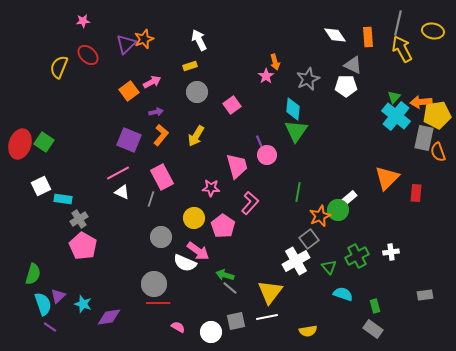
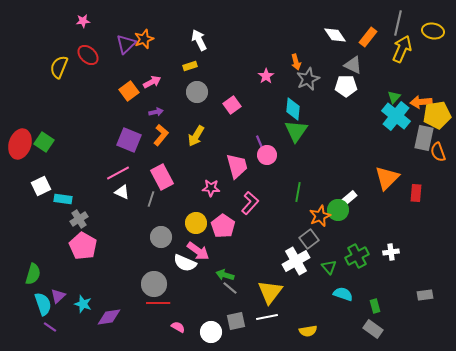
orange rectangle at (368, 37): rotated 42 degrees clockwise
yellow arrow at (402, 49): rotated 52 degrees clockwise
orange arrow at (275, 62): moved 21 px right
yellow circle at (194, 218): moved 2 px right, 5 px down
